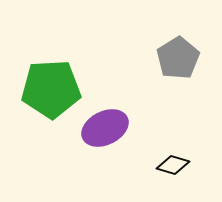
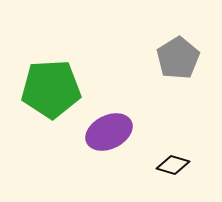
purple ellipse: moved 4 px right, 4 px down
